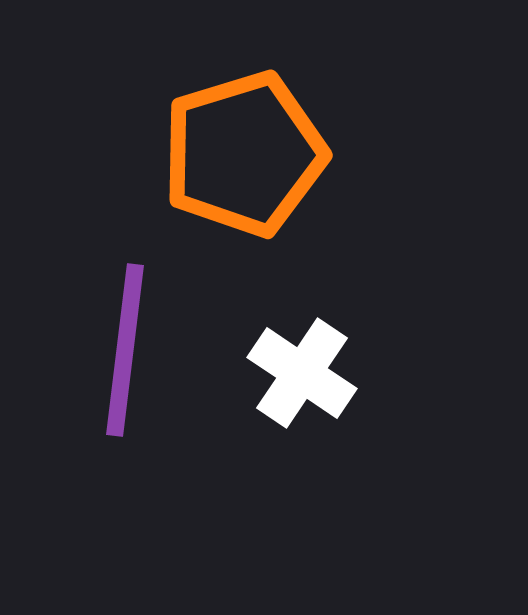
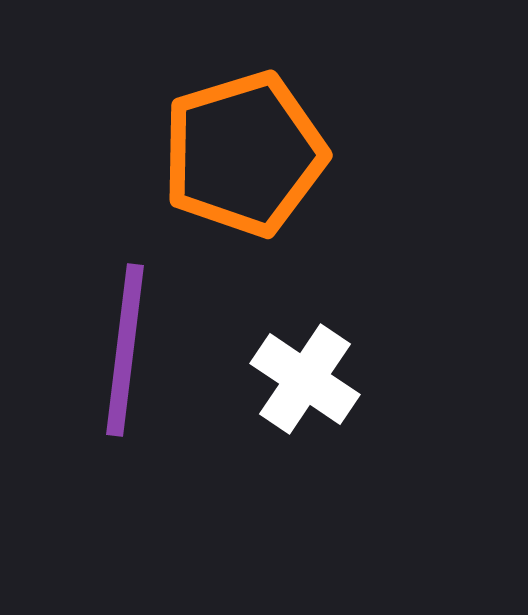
white cross: moved 3 px right, 6 px down
